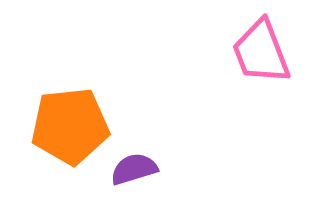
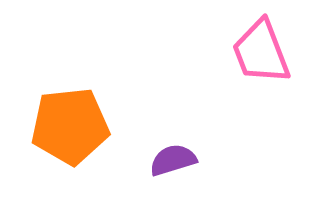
purple semicircle: moved 39 px right, 9 px up
